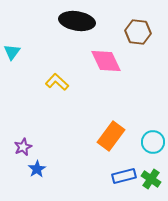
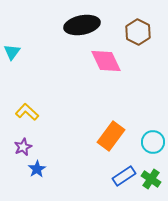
black ellipse: moved 5 px right, 4 px down; rotated 20 degrees counterclockwise
brown hexagon: rotated 20 degrees clockwise
yellow L-shape: moved 30 px left, 30 px down
blue rectangle: rotated 20 degrees counterclockwise
